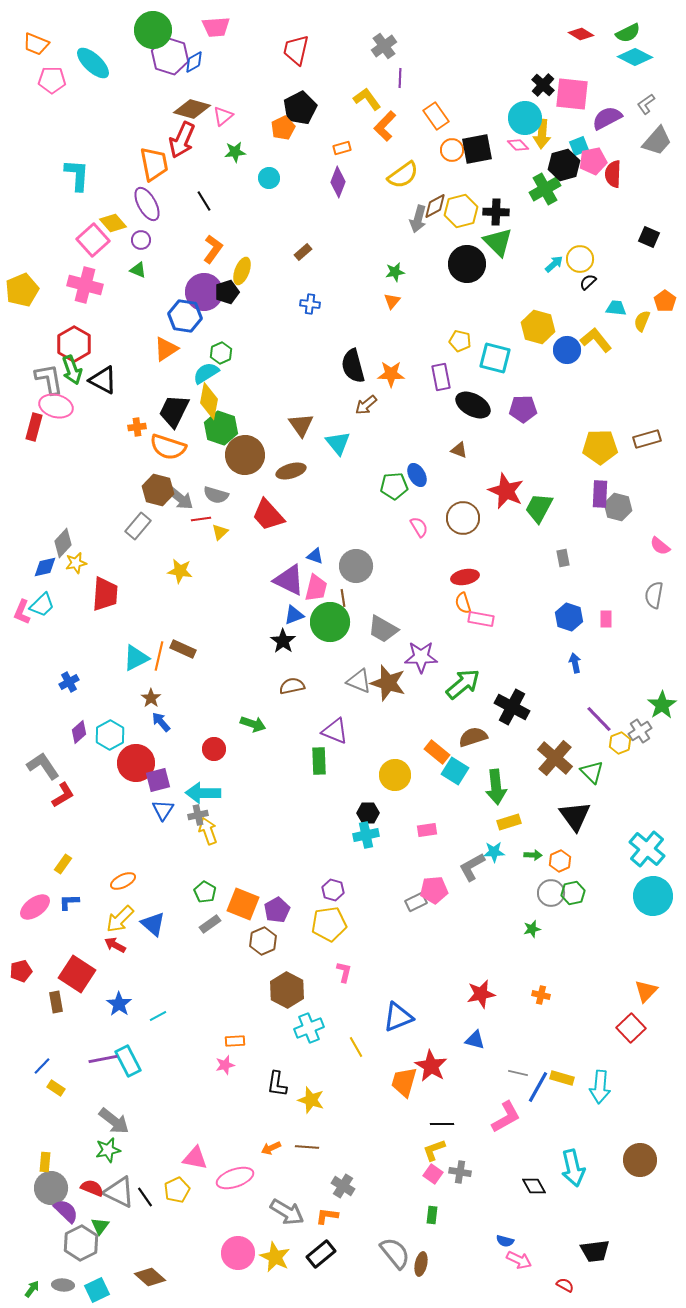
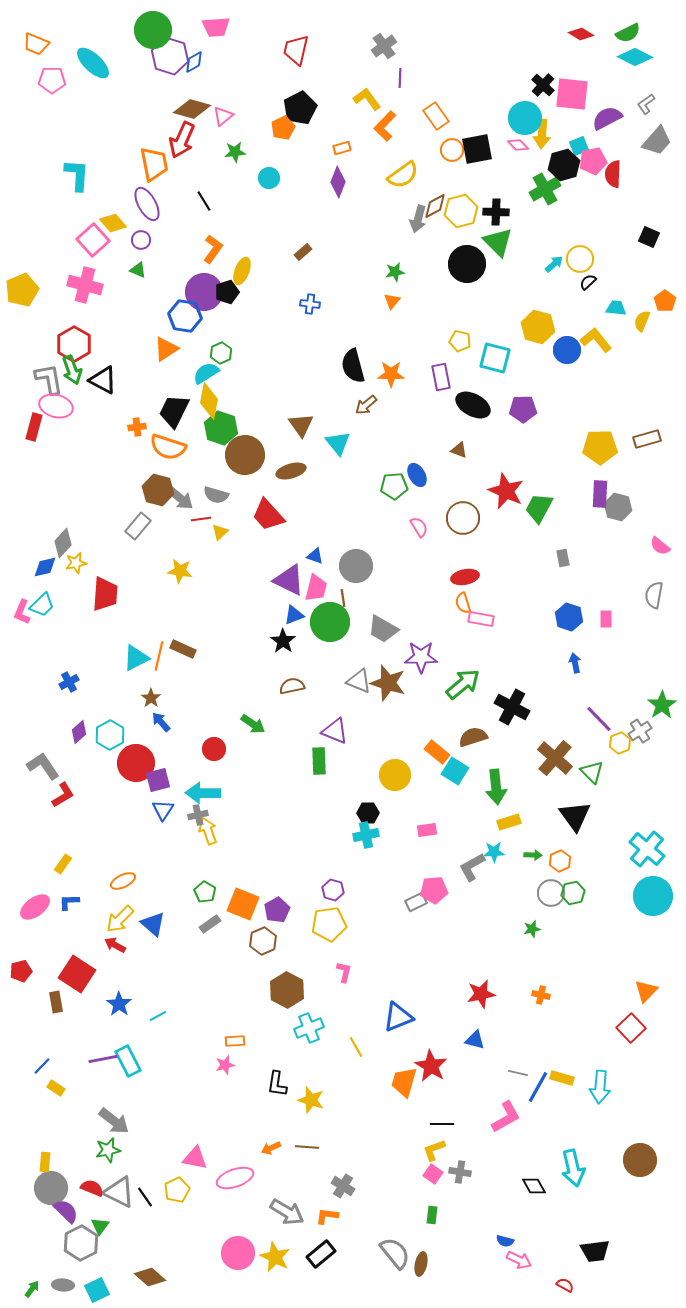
green arrow at (253, 724): rotated 15 degrees clockwise
